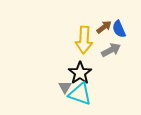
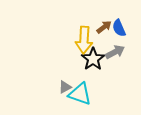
blue semicircle: moved 1 px up
gray arrow: moved 4 px right, 2 px down
black star: moved 13 px right, 14 px up
gray triangle: rotated 32 degrees clockwise
